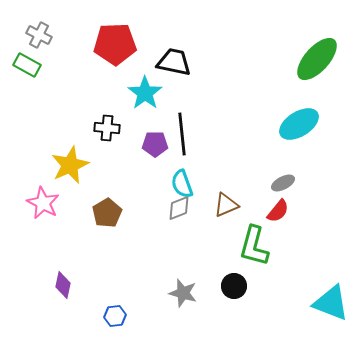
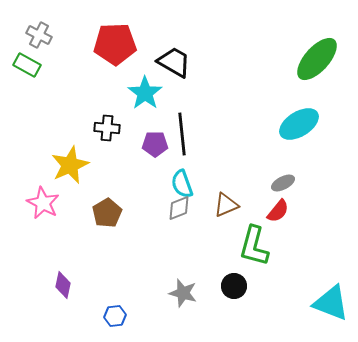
black trapezoid: rotated 18 degrees clockwise
